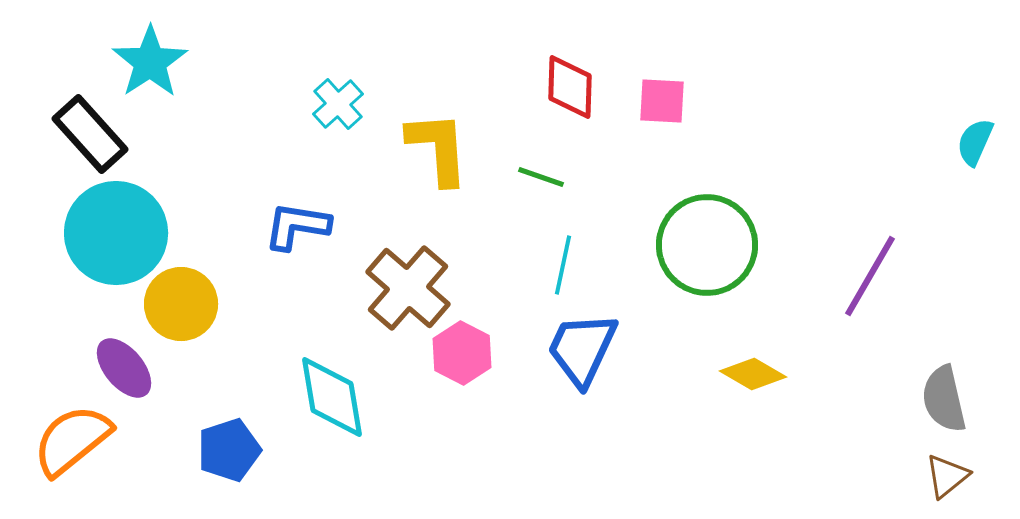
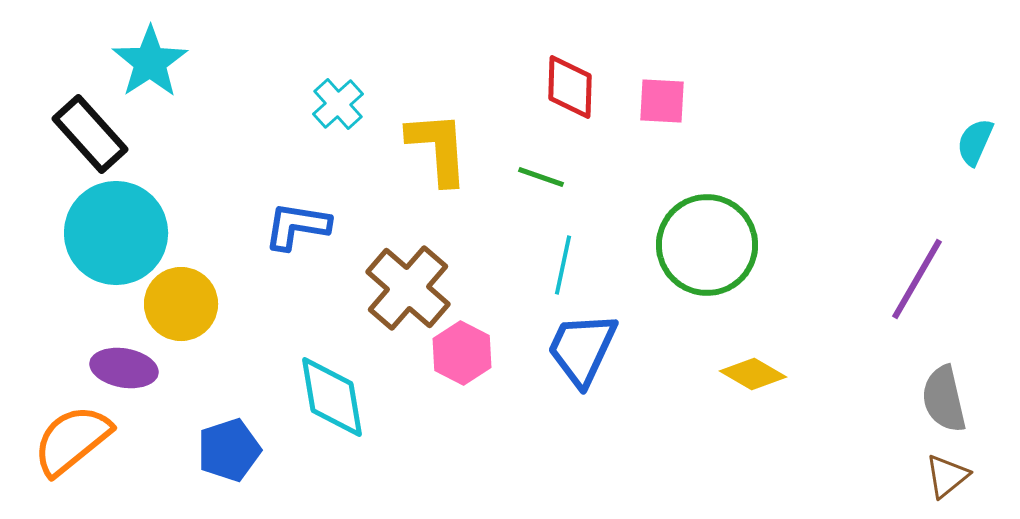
purple line: moved 47 px right, 3 px down
purple ellipse: rotated 40 degrees counterclockwise
